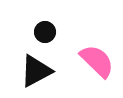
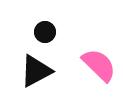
pink semicircle: moved 2 px right, 4 px down
